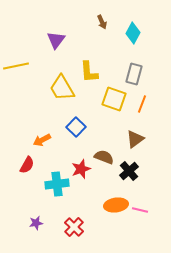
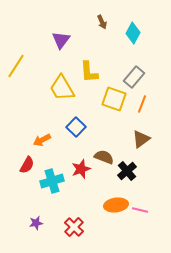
purple triangle: moved 5 px right
yellow line: rotated 45 degrees counterclockwise
gray rectangle: moved 3 px down; rotated 25 degrees clockwise
brown triangle: moved 6 px right
black cross: moved 2 px left
cyan cross: moved 5 px left, 3 px up; rotated 10 degrees counterclockwise
